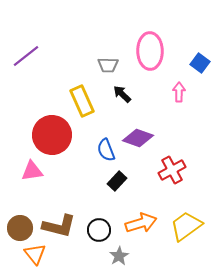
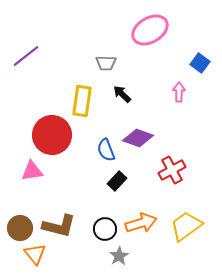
pink ellipse: moved 21 px up; rotated 60 degrees clockwise
gray trapezoid: moved 2 px left, 2 px up
yellow rectangle: rotated 32 degrees clockwise
black circle: moved 6 px right, 1 px up
